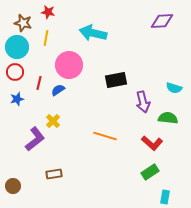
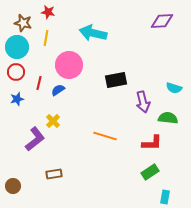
red circle: moved 1 px right
red L-shape: rotated 40 degrees counterclockwise
